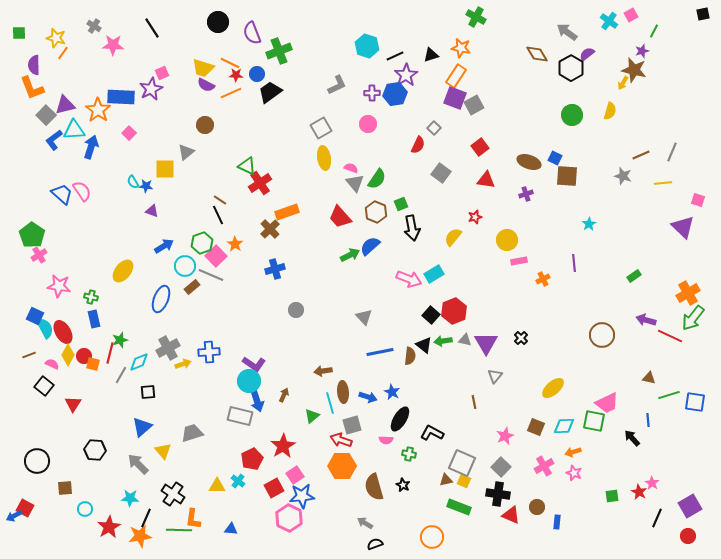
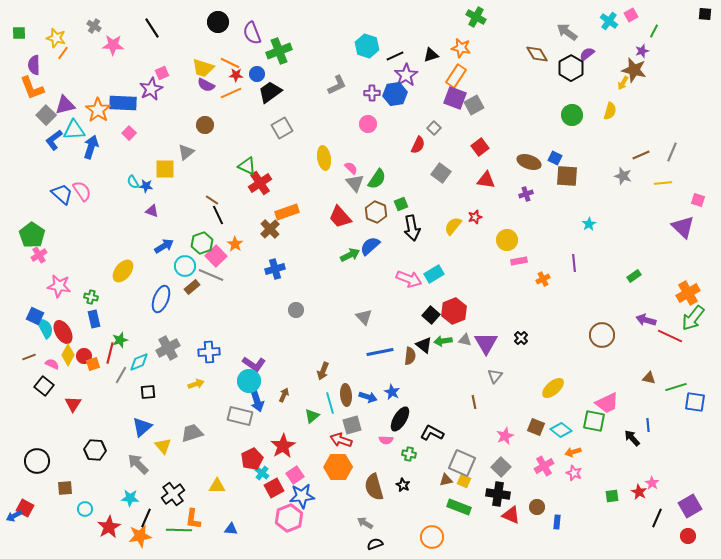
black square at (703, 14): moved 2 px right; rotated 16 degrees clockwise
blue rectangle at (121, 97): moved 2 px right, 6 px down
gray square at (321, 128): moved 39 px left
pink semicircle at (351, 168): rotated 24 degrees clockwise
brown line at (220, 200): moved 8 px left
yellow semicircle at (453, 237): moved 11 px up
brown line at (29, 355): moved 2 px down
orange square at (93, 364): rotated 32 degrees counterclockwise
yellow arrow at (183, 364): moved 13 px right, 20 px down
brown arrow at (323, 371): rotated 60 degrees counterclockwise
brown ellipse at (343, 392): moved 3 px right, 3 px down
green line at (669, 395): moved 7 px right, 8 px up
blue line at (648, 420): moved 5 px down
cyan diamond at (564, 426): moved 3 px left, 4 px down; rotated 40 degrees clockwise
yellow triangle at (163, 451): moved 5 px up
orange hexagon at (342, 466): moved 4 px left, 1 px down
cyan cross at (238, 481): moved 24 px right, 8 px up
black cross at (173, 494): rotated 20 degrees clockwise
pink hexagon at (289, 518): rotated 12 degrees clockwise
